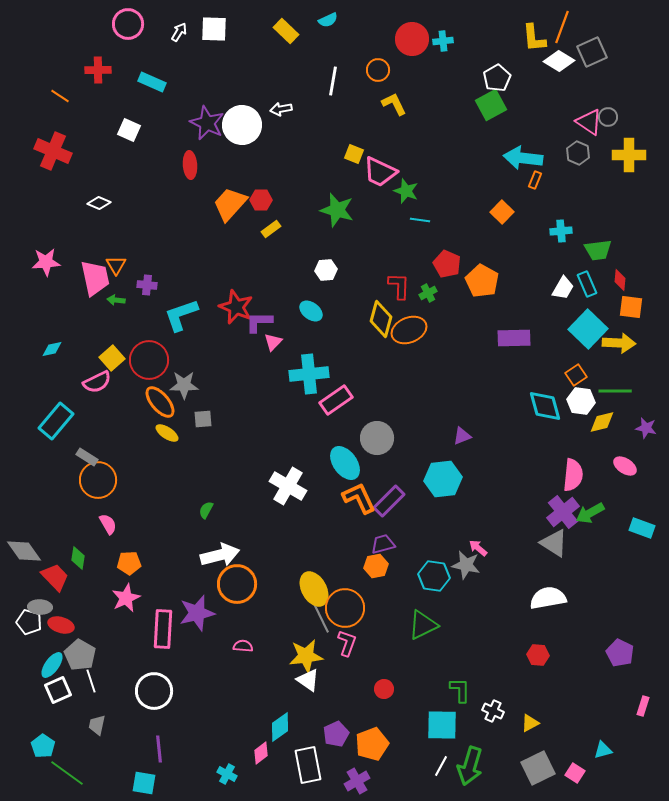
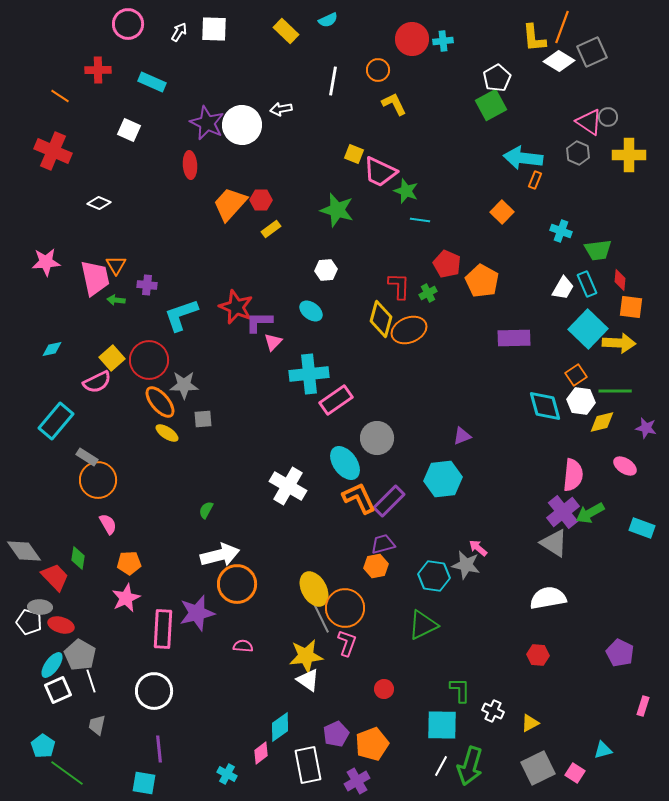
cyan cross at (561, 231): rotated 25 degrees clockwise
